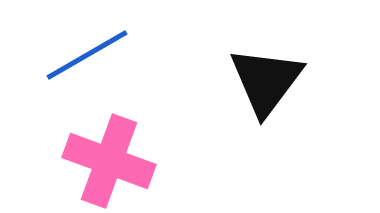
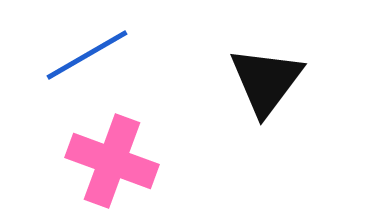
pink cross: moved 3 px right
